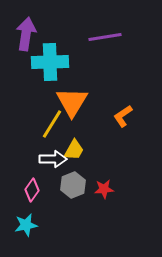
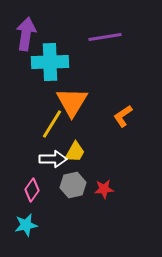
yellow trapezoid: moved 1 px right, 2 px down
gray hexagon: rotated 10 degrees clockwise
